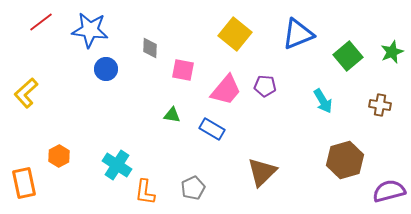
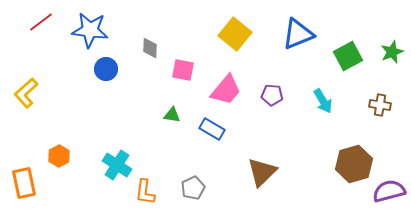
green square: rotated 12 degrees clockwise
purple pentagon: moved 7 px right, 9 px down
brown hexagon: moved 9 px right, 4 px down
